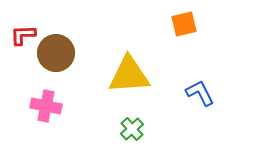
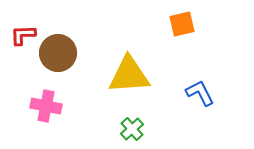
orange square: moved 2 px left
brown circle: moved 2 px right
